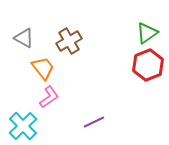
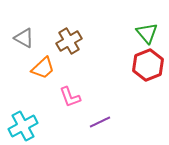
green triangle: rotated 35 degrees counterclockwise
orange trapezoid: rotated 85 degrees clockwise
pink L-shape: moved 21 px right; rotated 105 degrees clockwise
purple line: moved 6 px right
cyan cross: rotated 16 degrees clockwise
